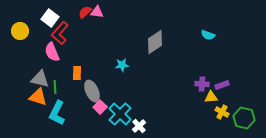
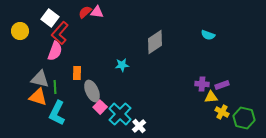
pink semicircle: moved 3 px right, 1 px up; rotated 138 degrees counterclockwise
